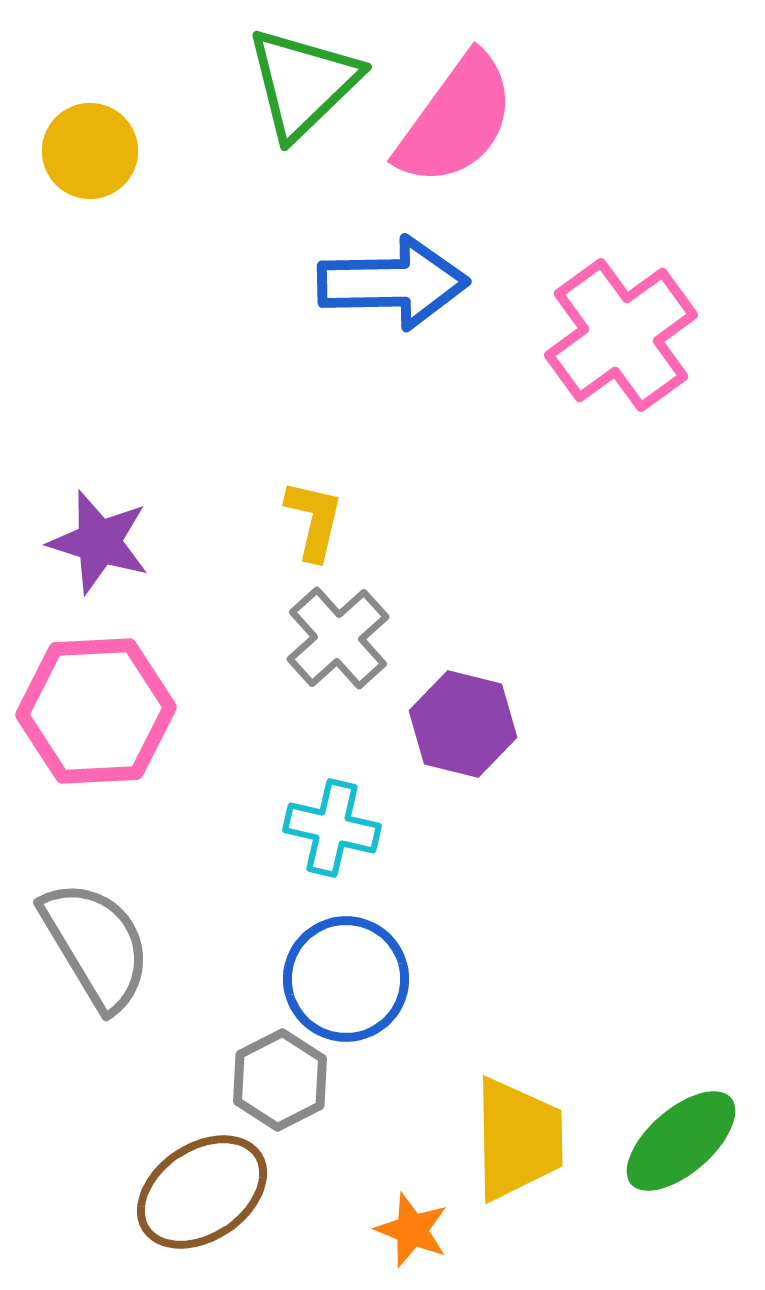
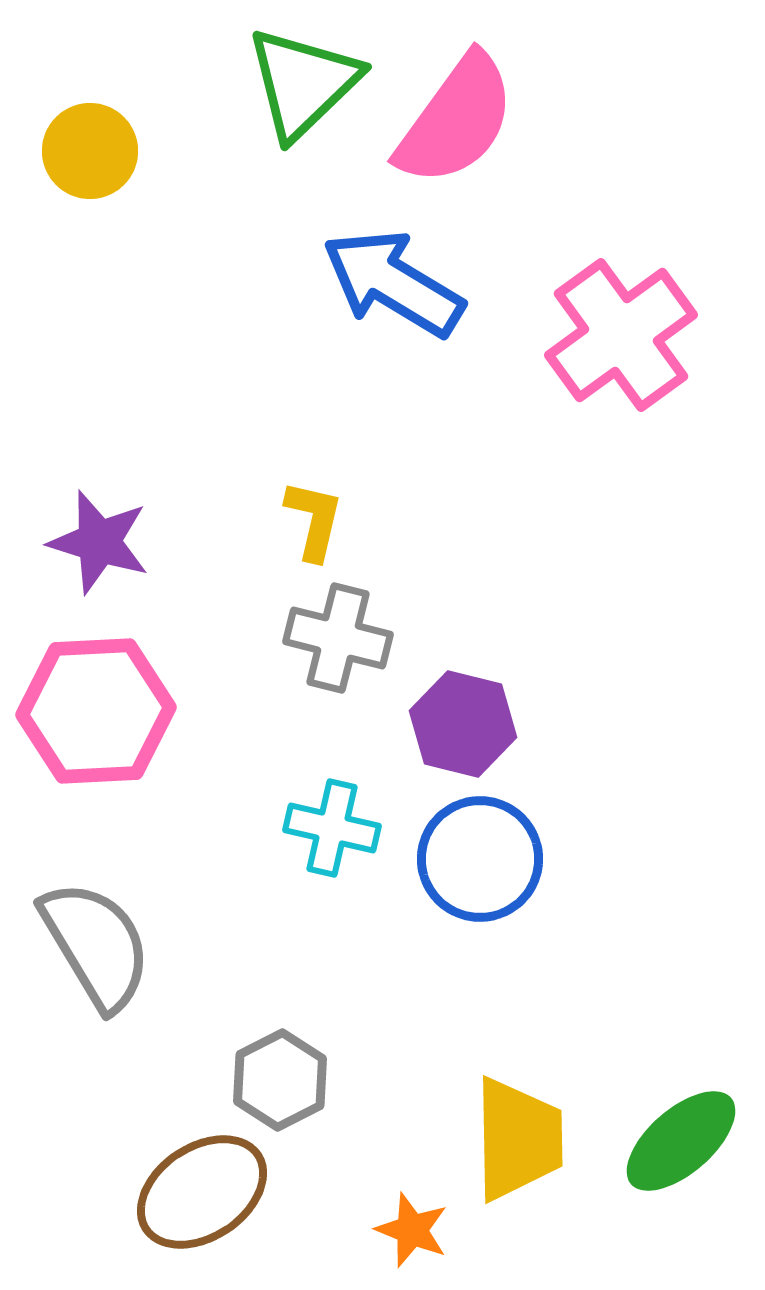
blue arrow: rotated 148 degrees counterclockwise
gray cross: rotated 34 degrees counterclockwise
blue circle: moved 134 px right, 120 px up
